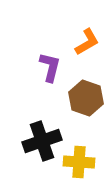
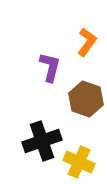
orange L-shape: rotated 24 degrees counterclockwise
brown hexagon: moved 1 px down
yellow cross: rotated 20 degrees clockwise
